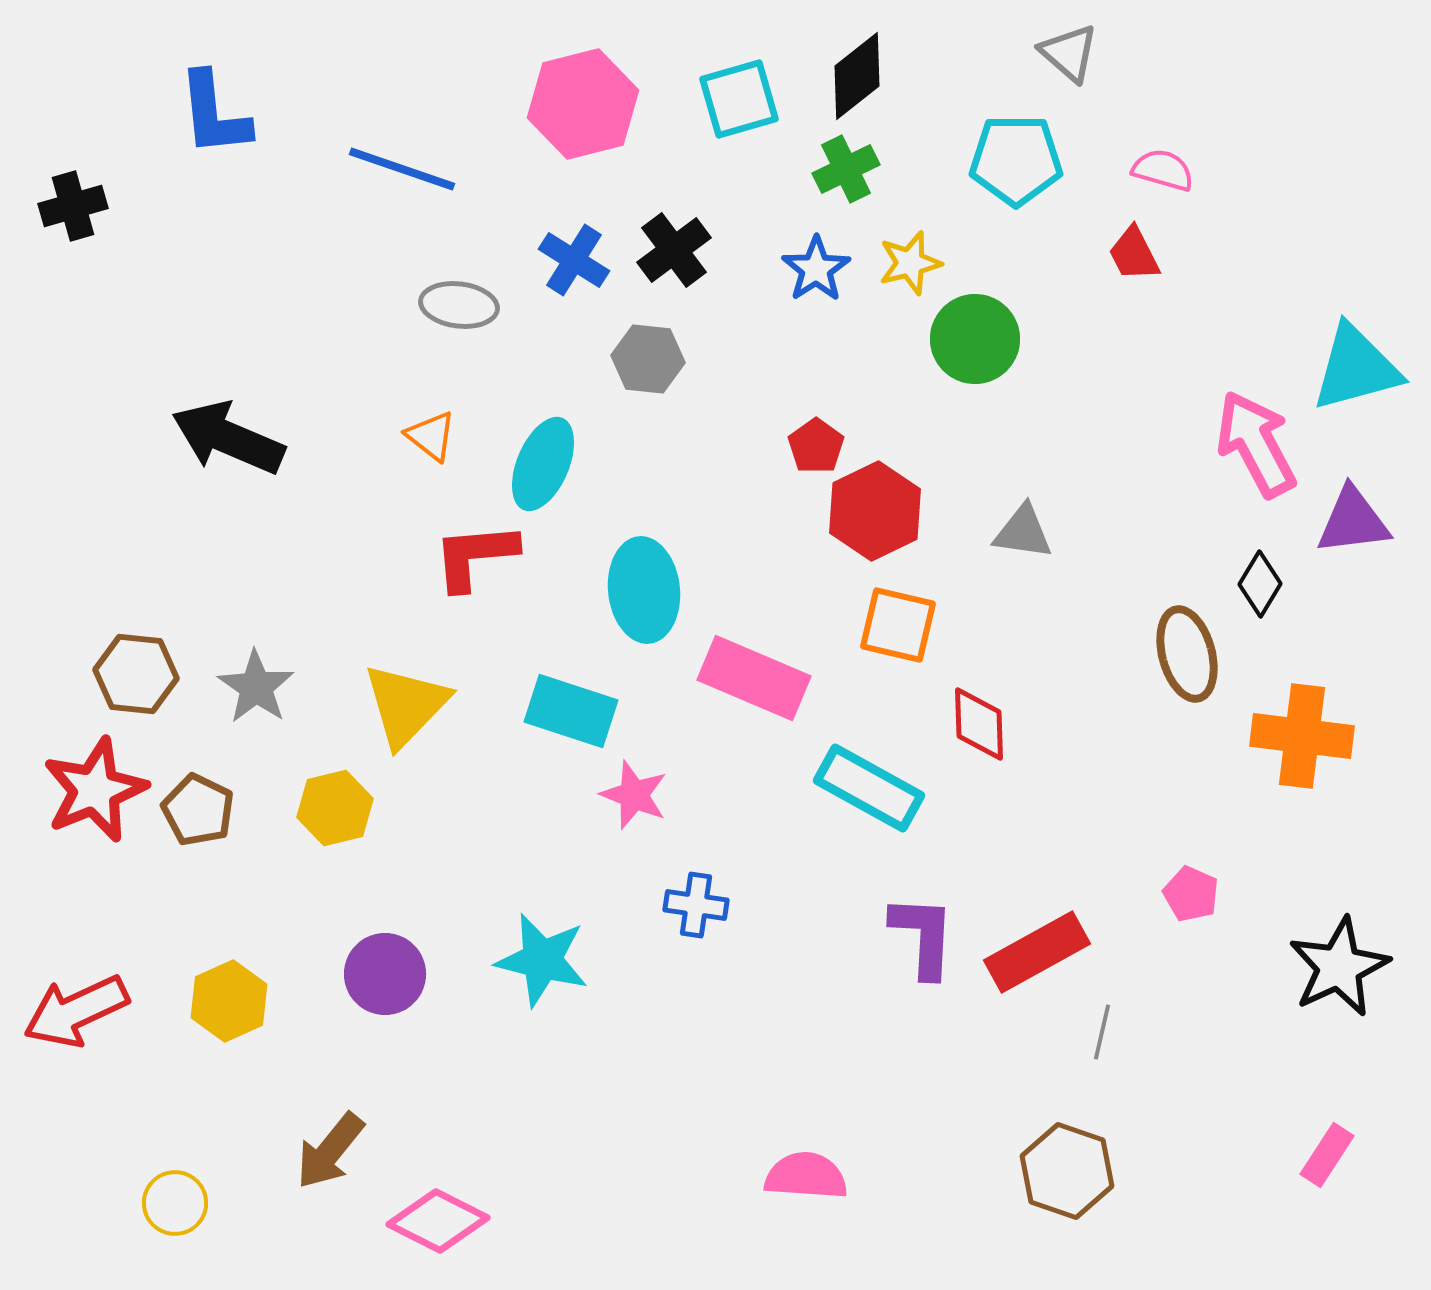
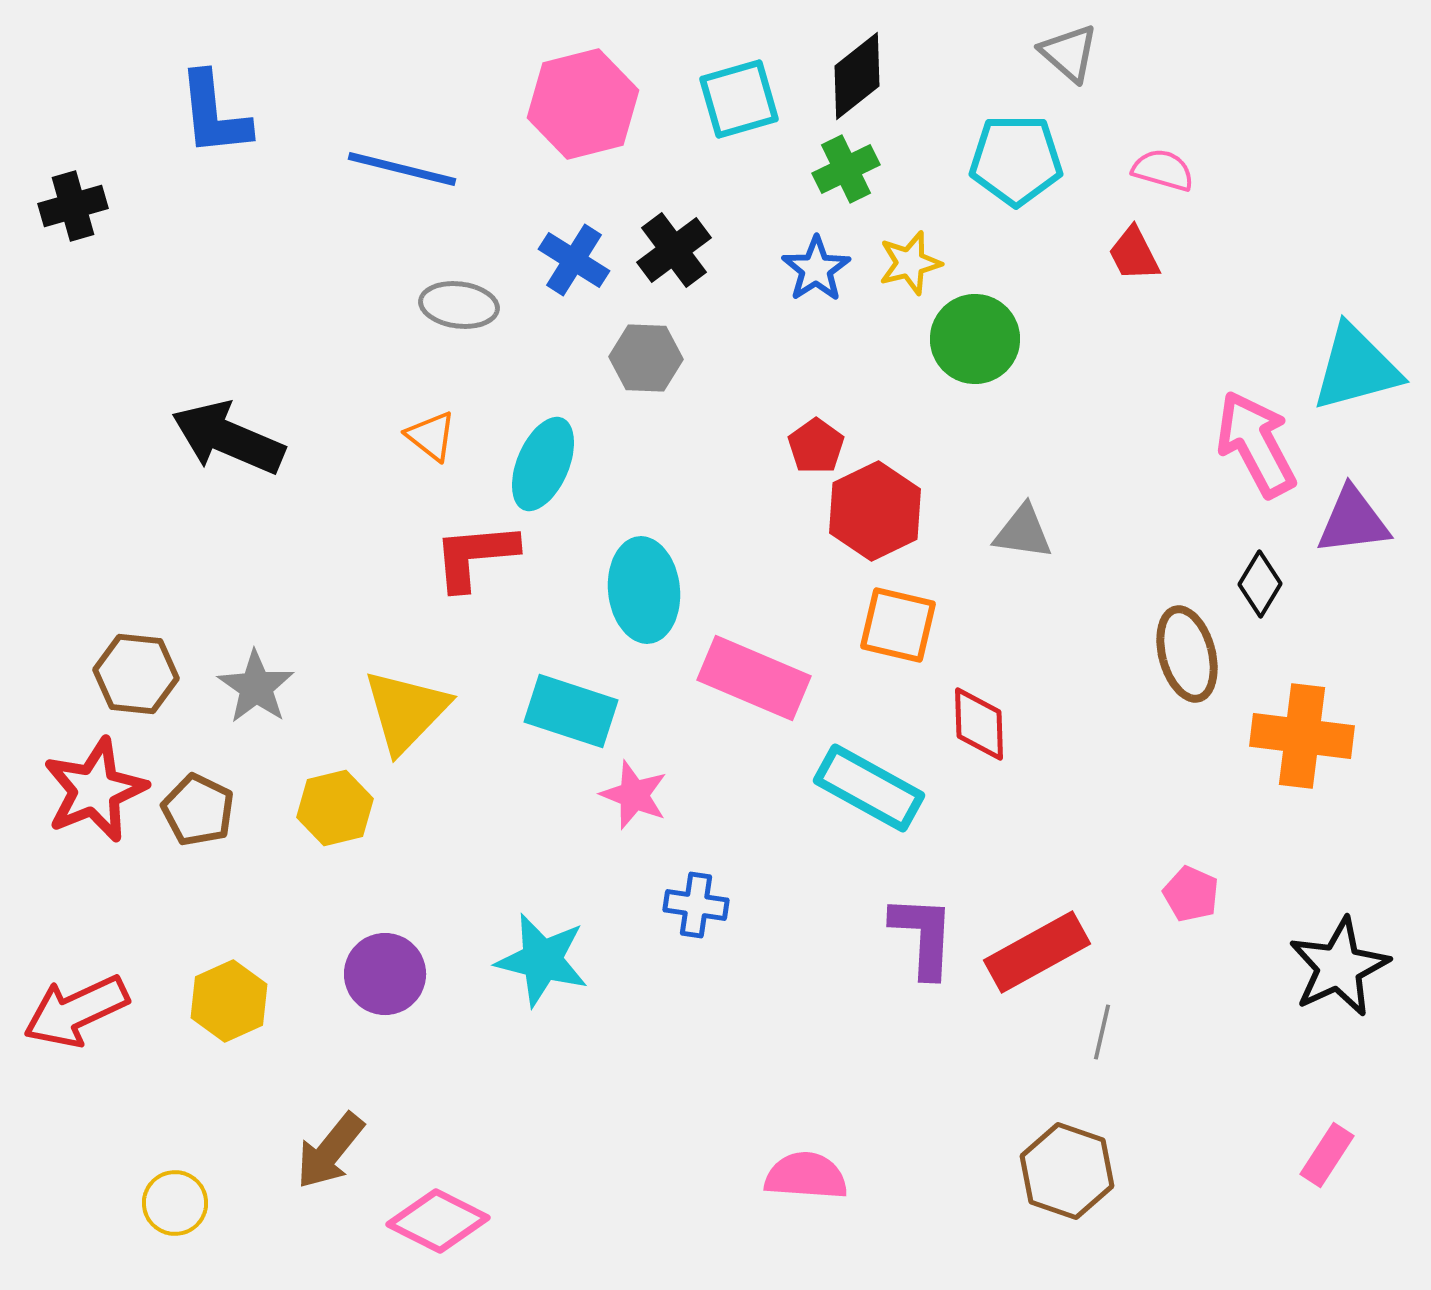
blue line at (402, 169): rotated 5 degrees counterclockwise
gray hexagon at (648, 359): moved 2 px left, 1 px up; rotated 4 degrees counterclockwise
yellow triangle at (406, 705): moved 6 px down
